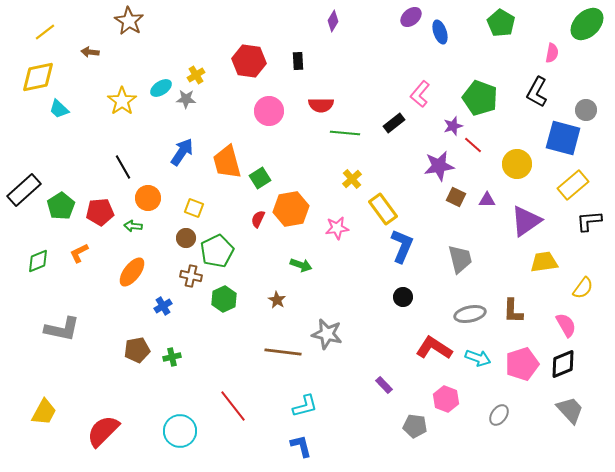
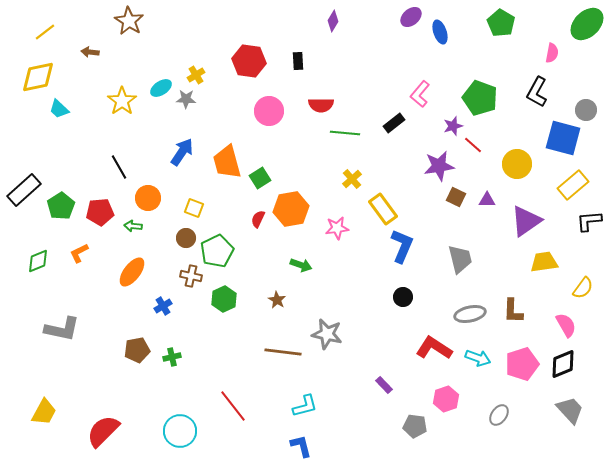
black line at (123, 167): moved 4 px left
pink hexagon at (446, 399): rotated 20 degrees clockwise
